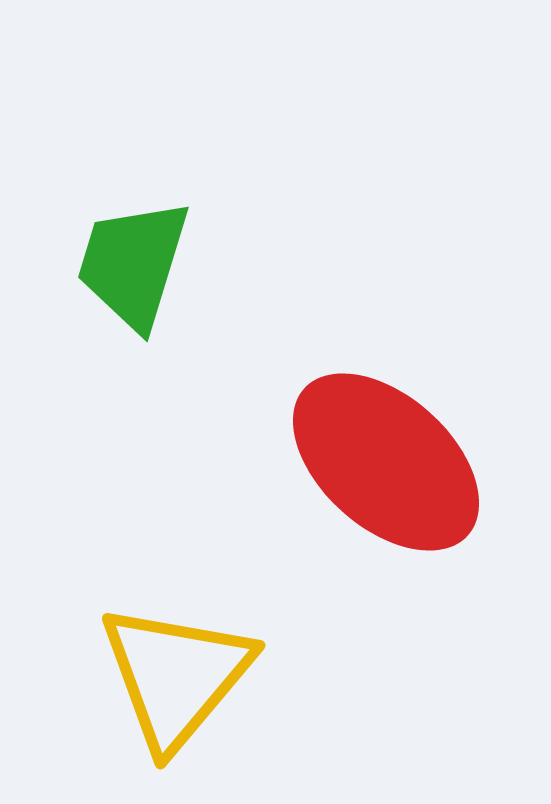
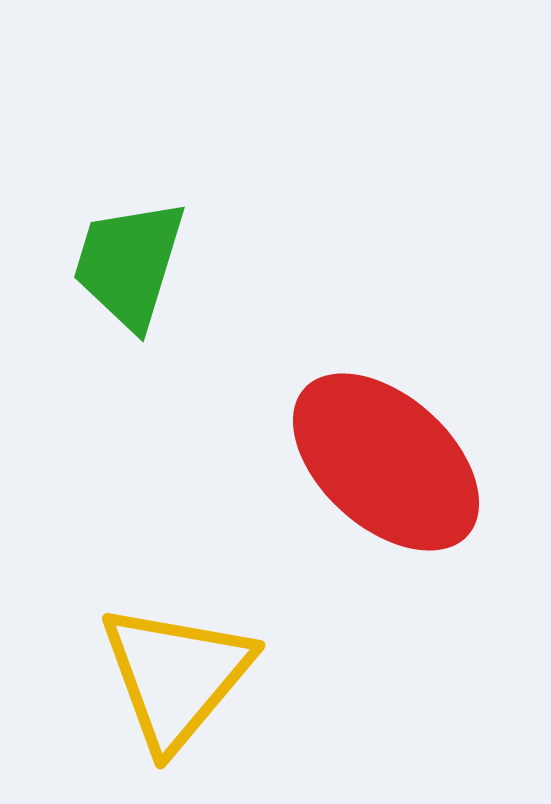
green trapezoid: moved 4 px left
